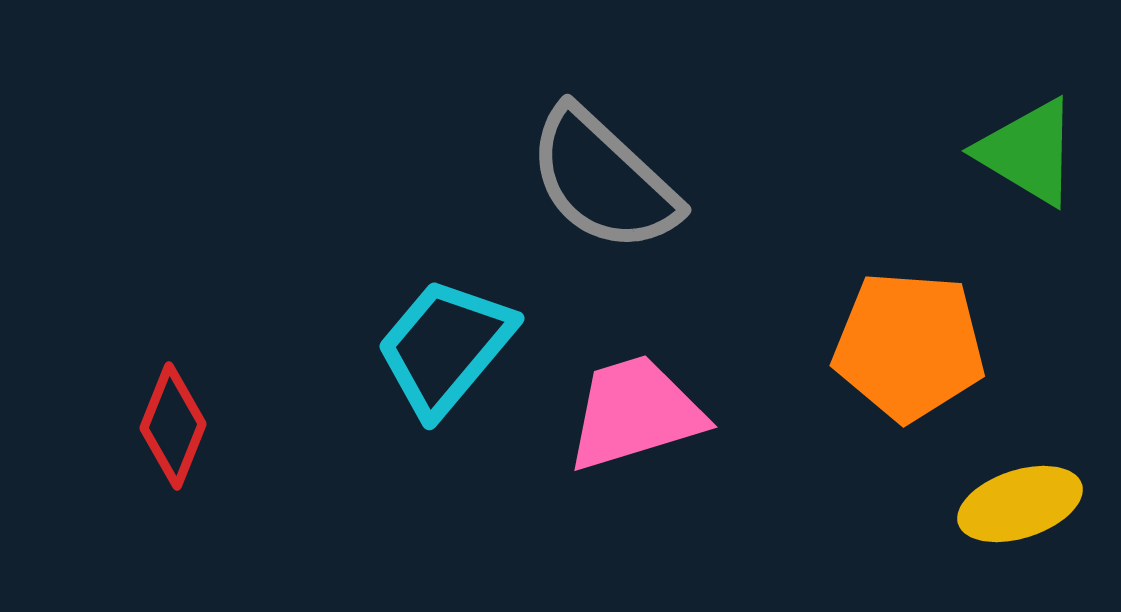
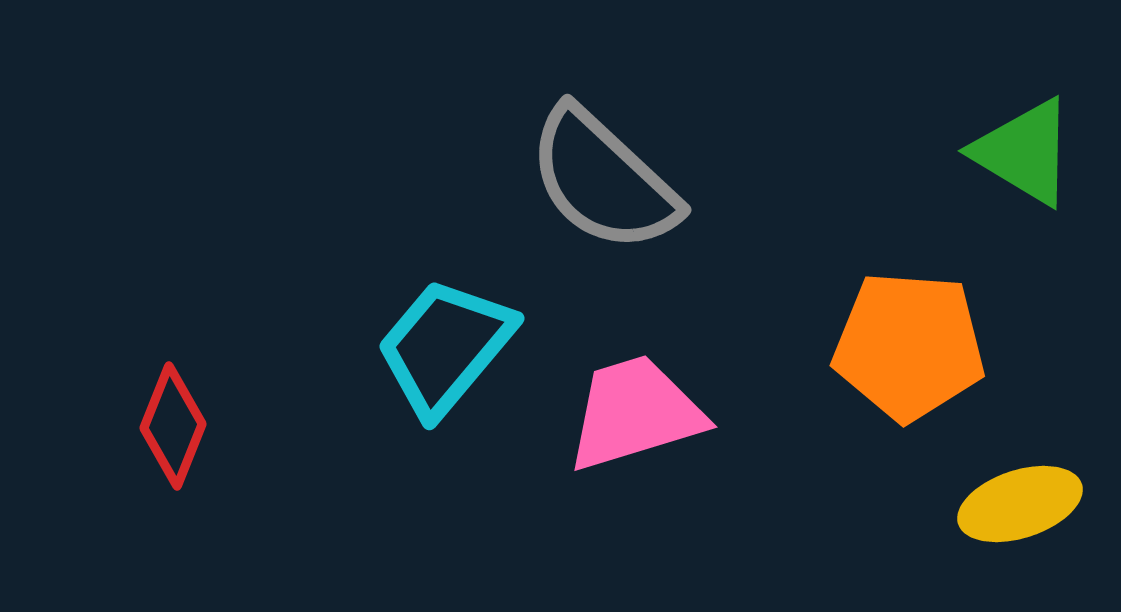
green triangle: moved 4 px left
